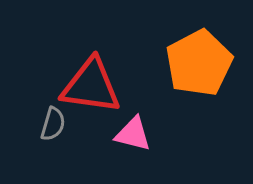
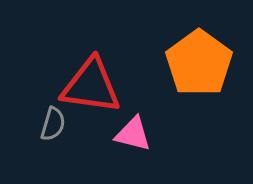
orange pentagon: rotated 8 degrees counterclockwise
